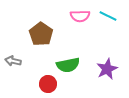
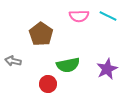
pink semicircle: moved 1 px left
